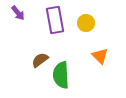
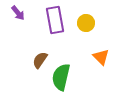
orange triangle: moved 1 px right, 1 px down
brown semicircle: rotated 18 degrees counterclockwise
green semicircle: moved 2 px down; rotated 16 degrees clockwise
